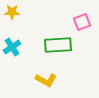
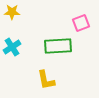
pink square: moved 1 px left, 1 px down
green rectangle: moved 1 px down
yellow L-shape: rotated 50 degrees clockwise
